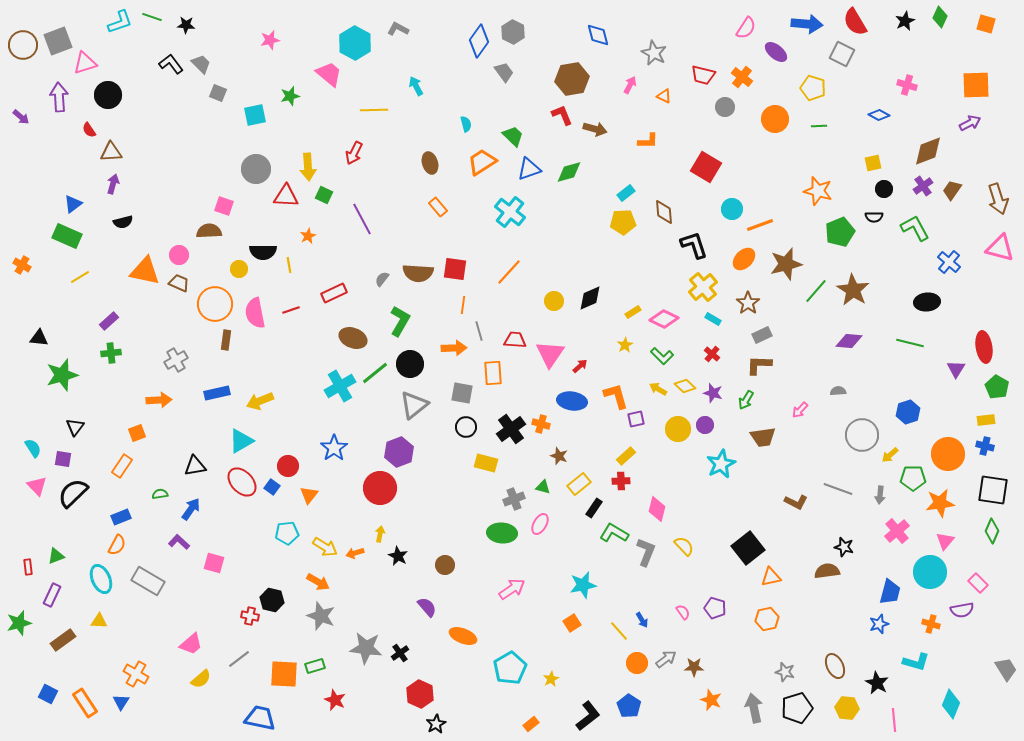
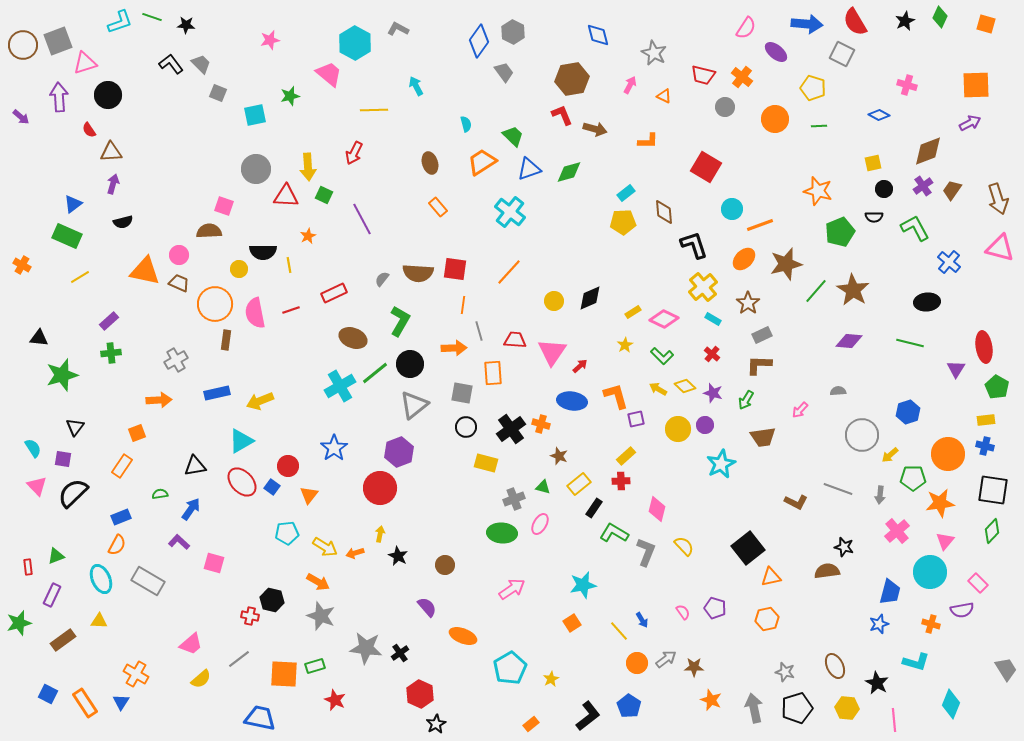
pink triangle at (550, 354): moved 2 px right, 2 px up
green diamond at (992, 531): rotated 20 degrees clockwise
